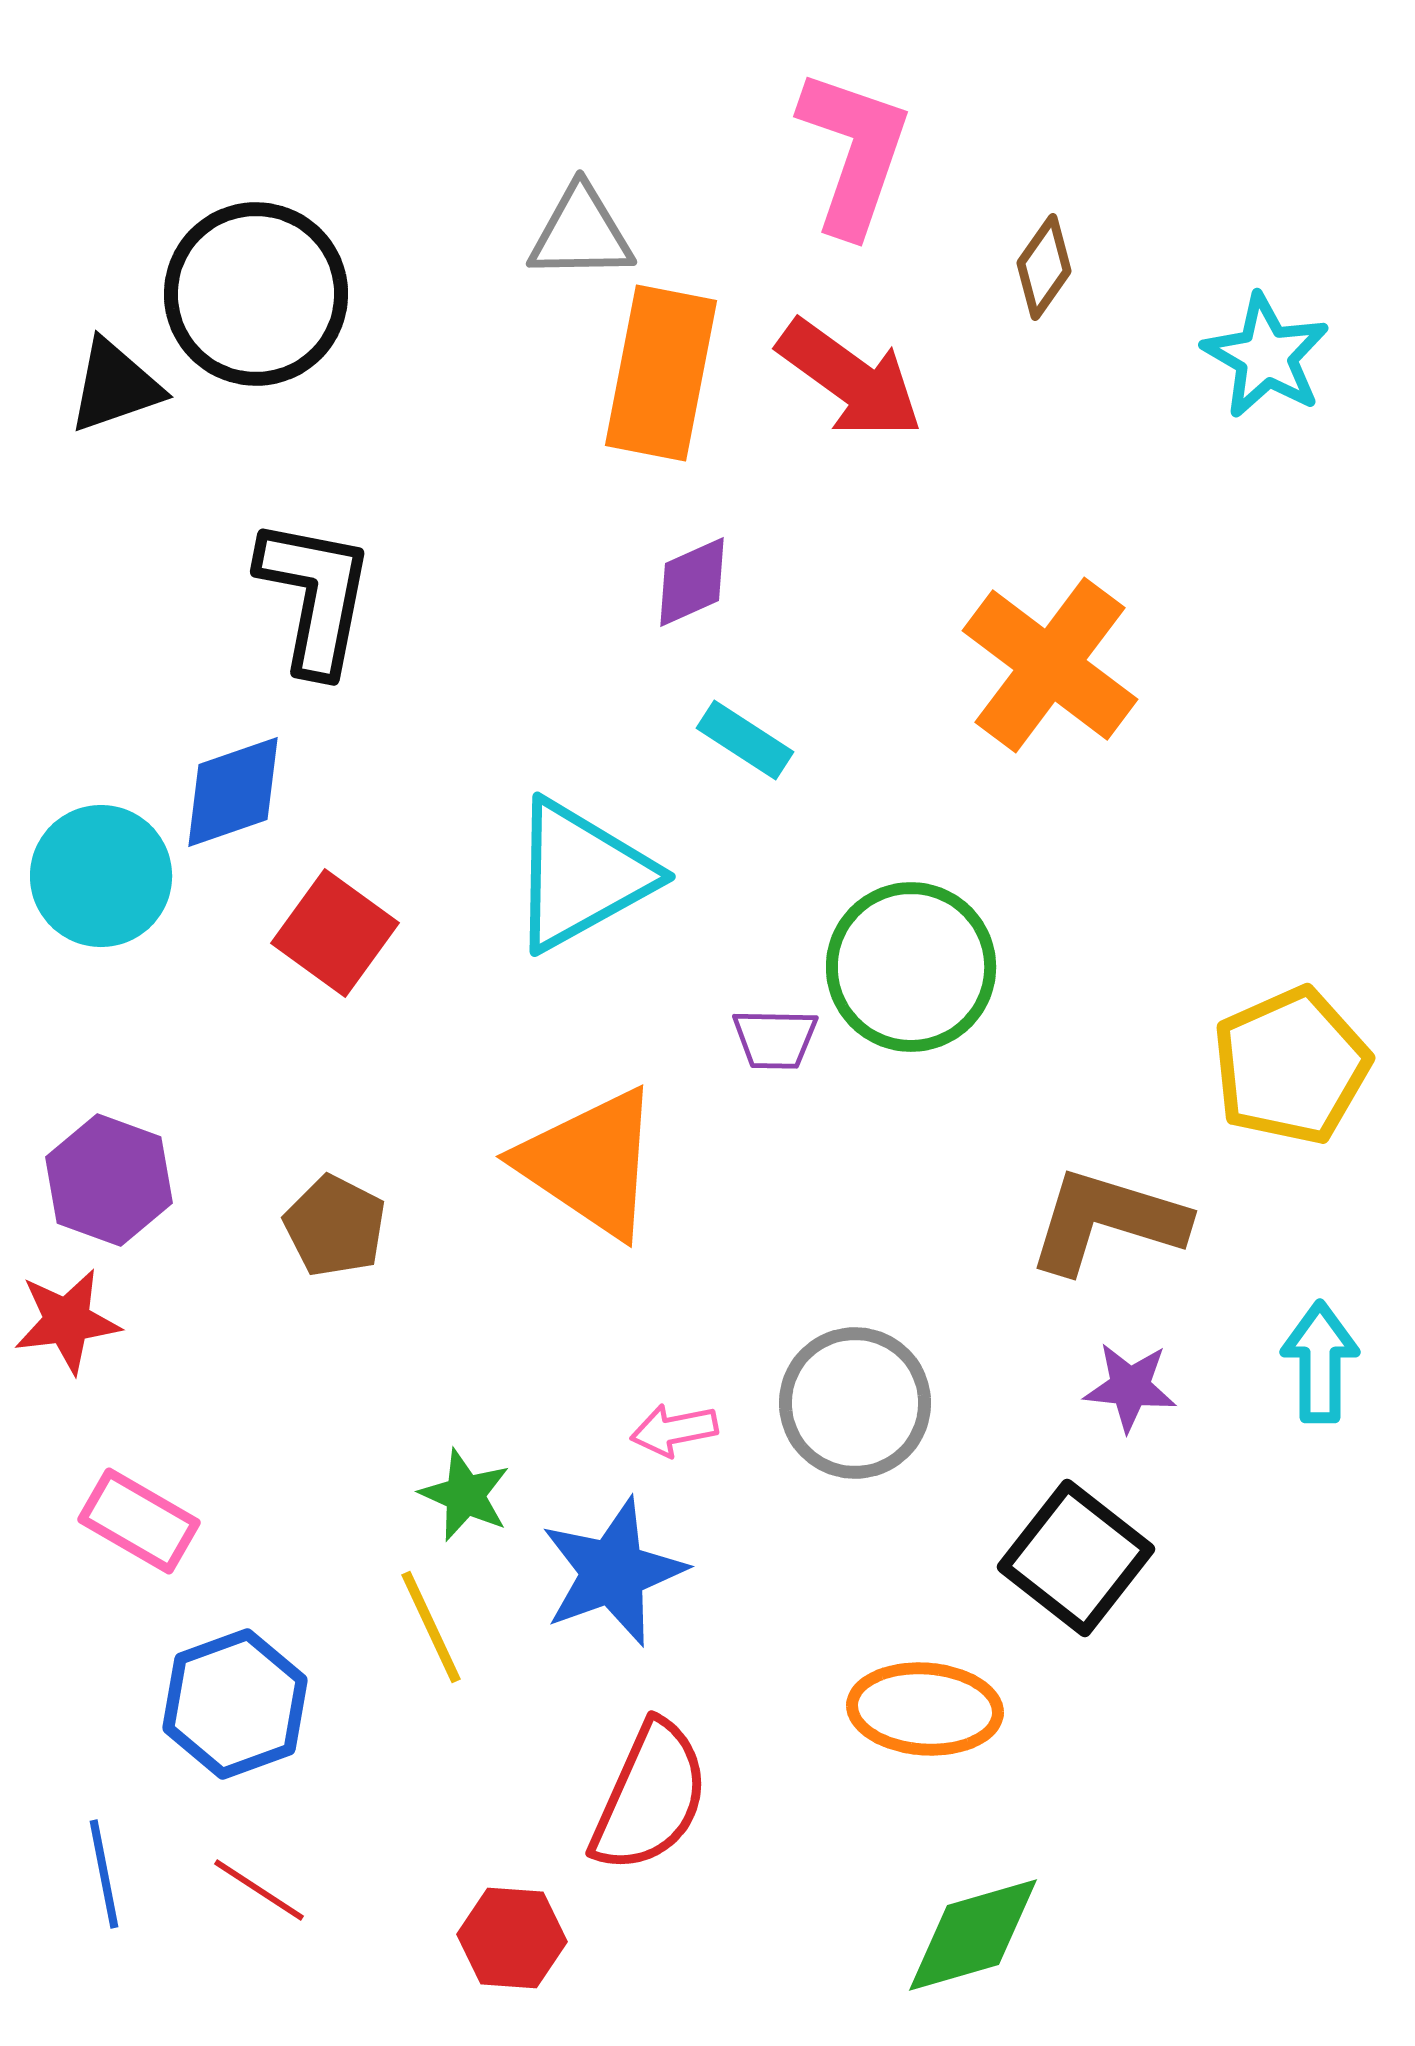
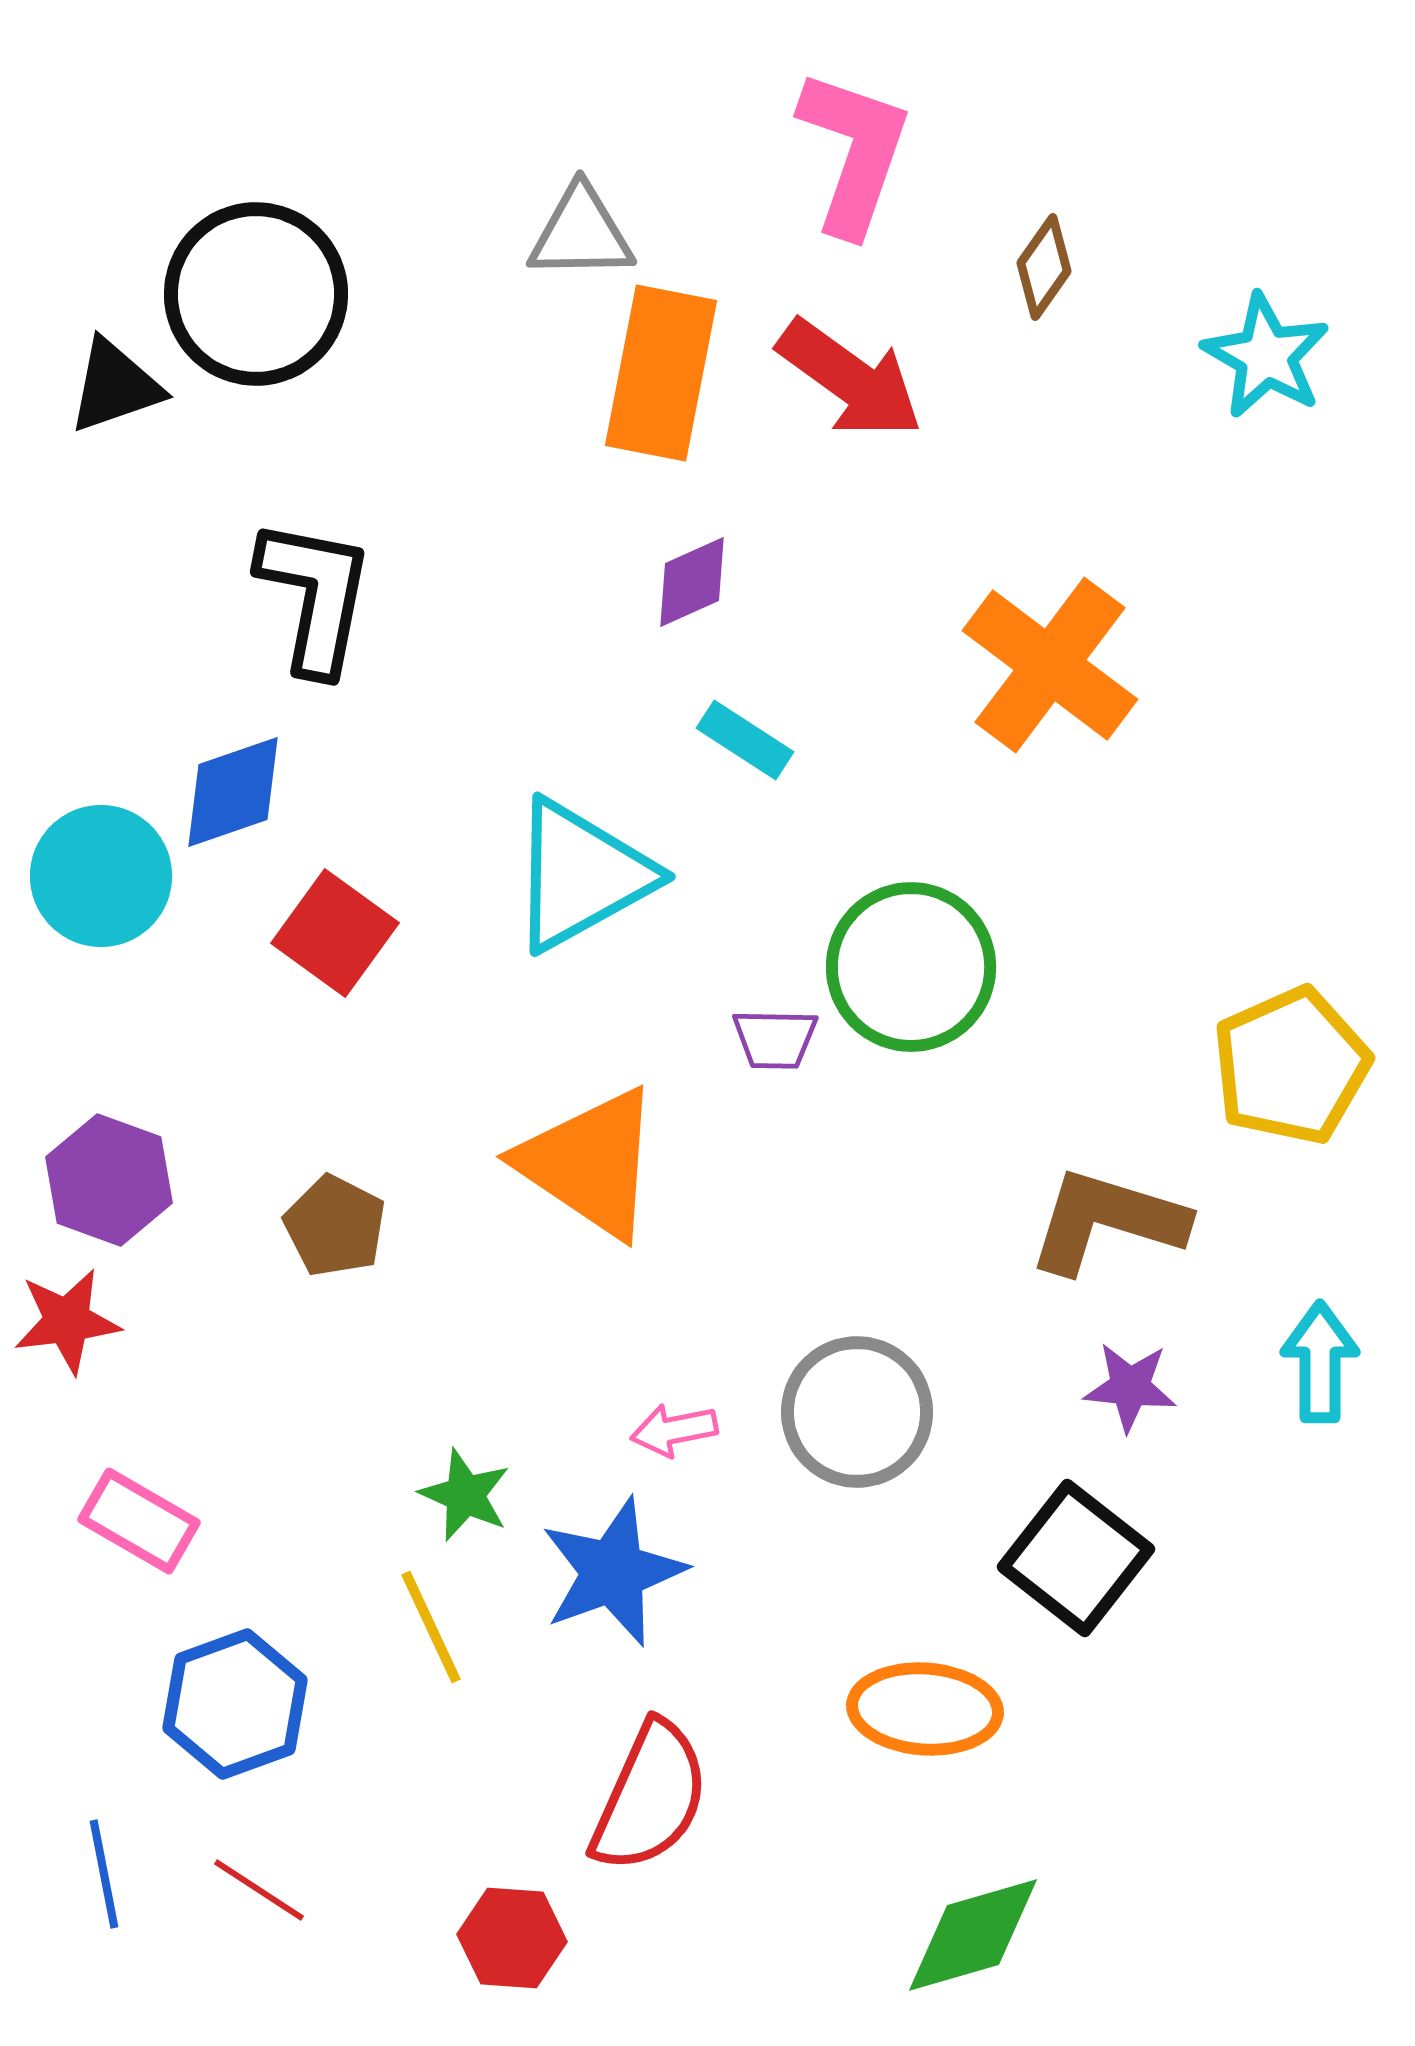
gray circle: moved 2 px right, 9 px down
